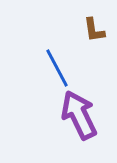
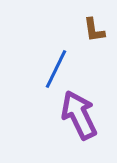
blue line: moved 1 px left, 1 px down; rotated 54 degrees clockwise
